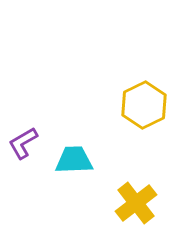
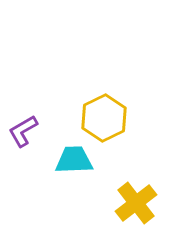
yellow hexagon: moved 40 px left, 13 px down
purple L-shape: moved 12 px up
